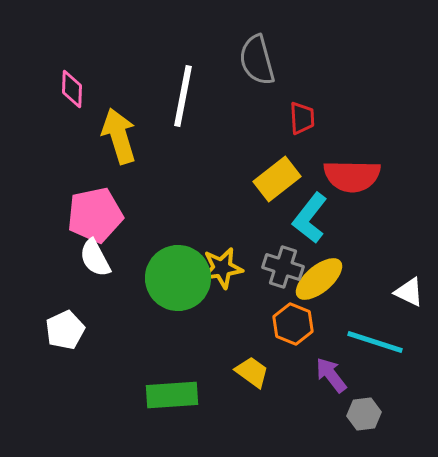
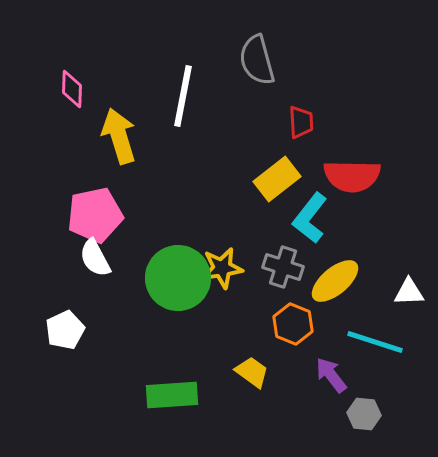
red trapezoid: moved 1 px left, 4 px down
yellow ellipse: moved 16 px right, 2 px down
white triangle: rotated 28 degrees counterclockwise
gray hexagon: rotated 12 degrees clockwise
